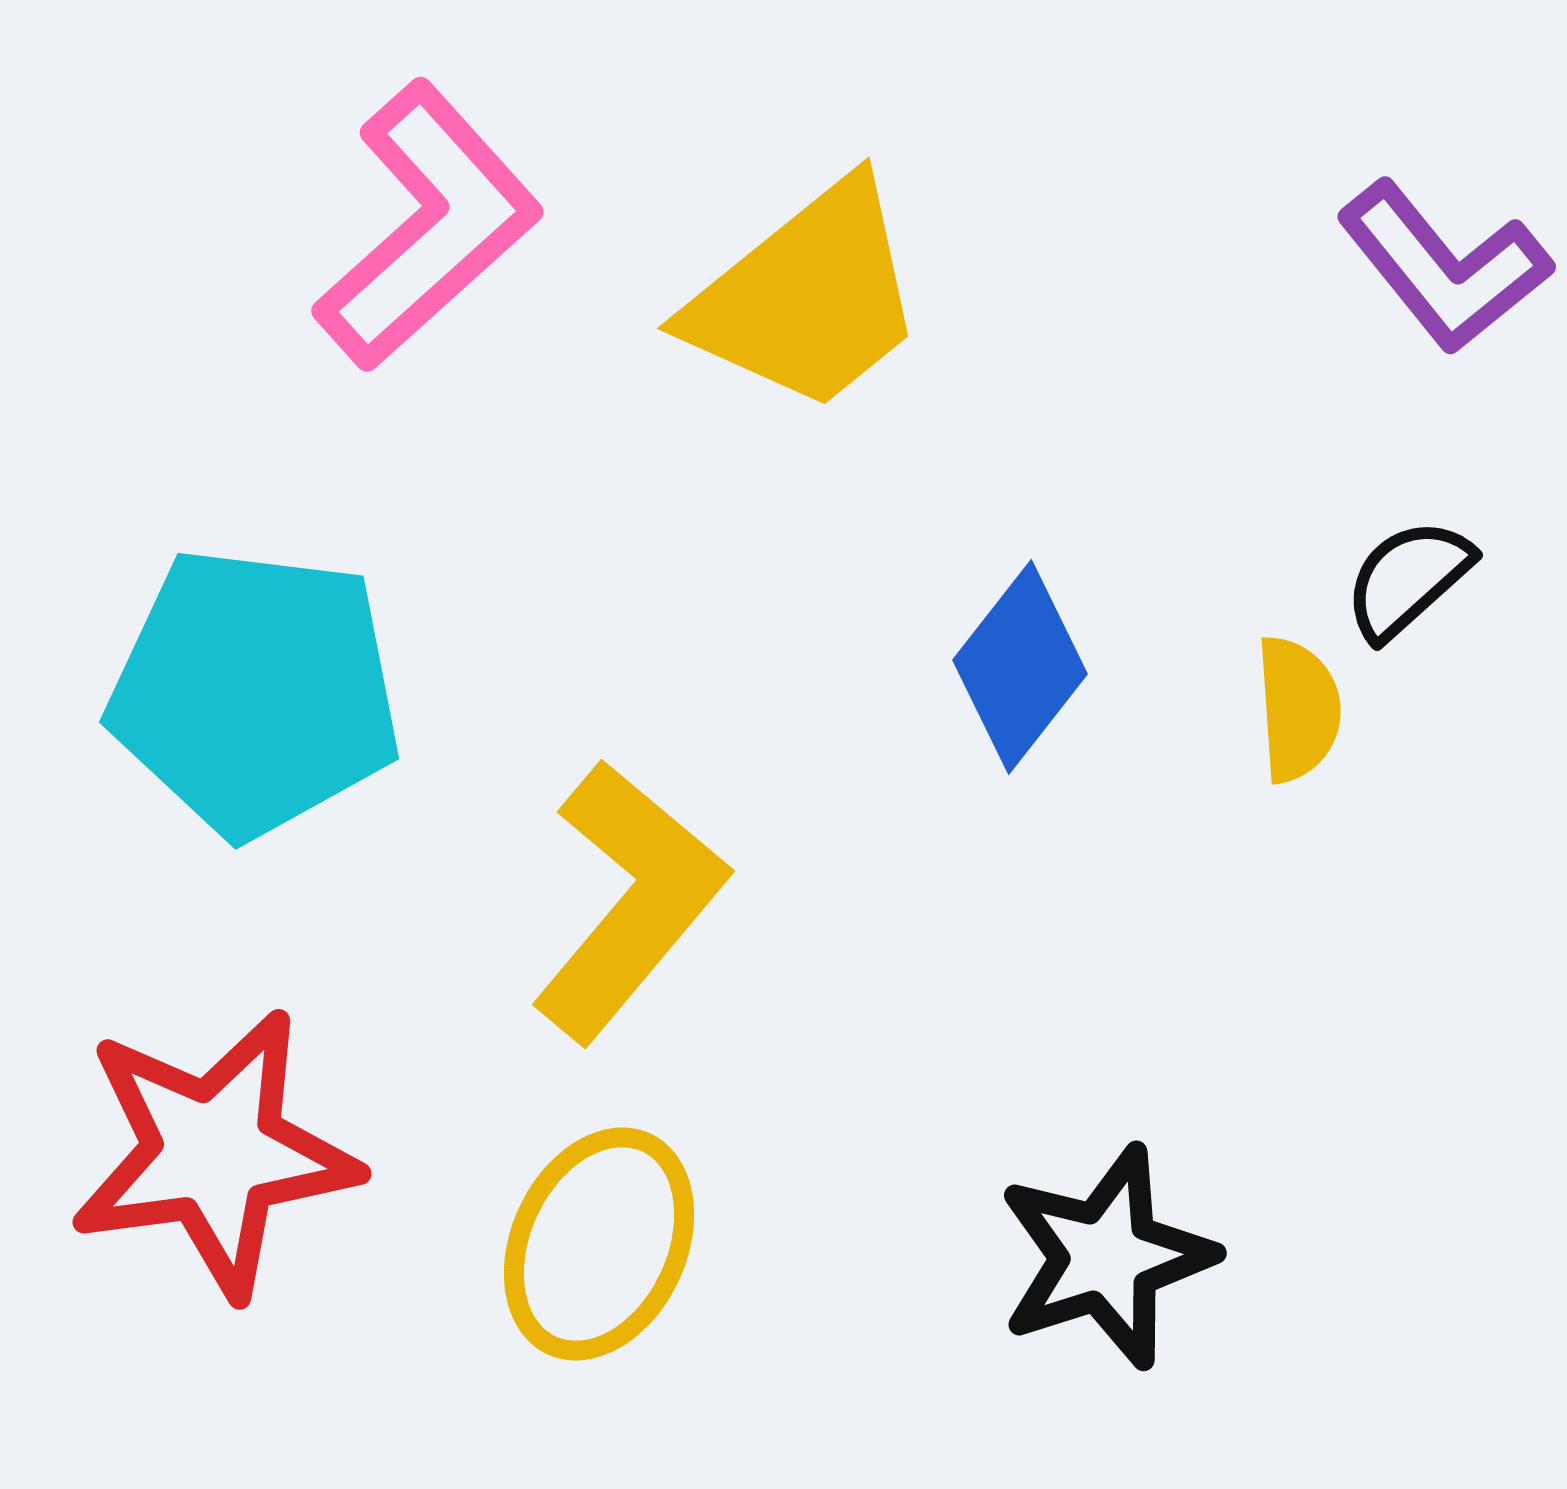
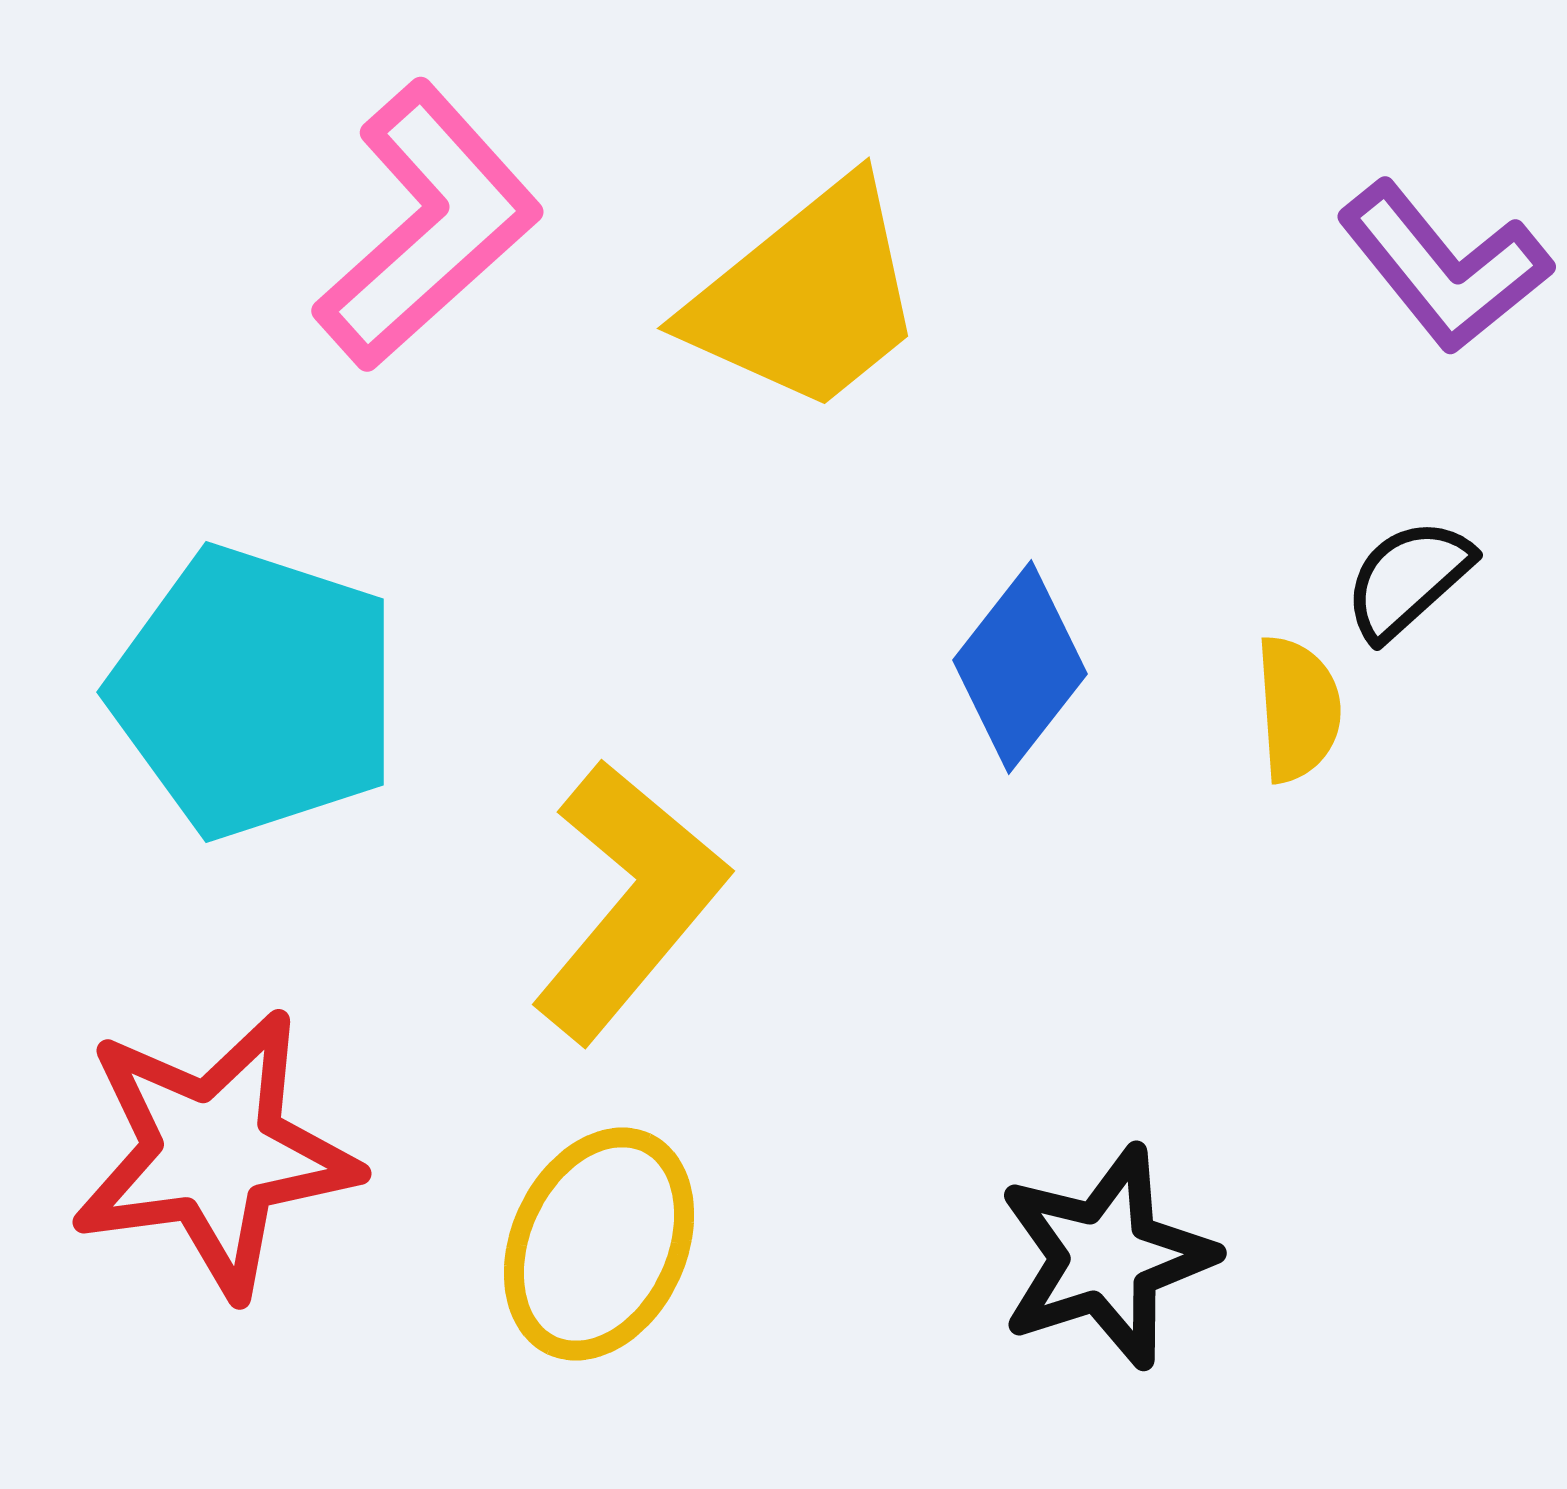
cyan pentagon: rotated 11 degrees clockwise
